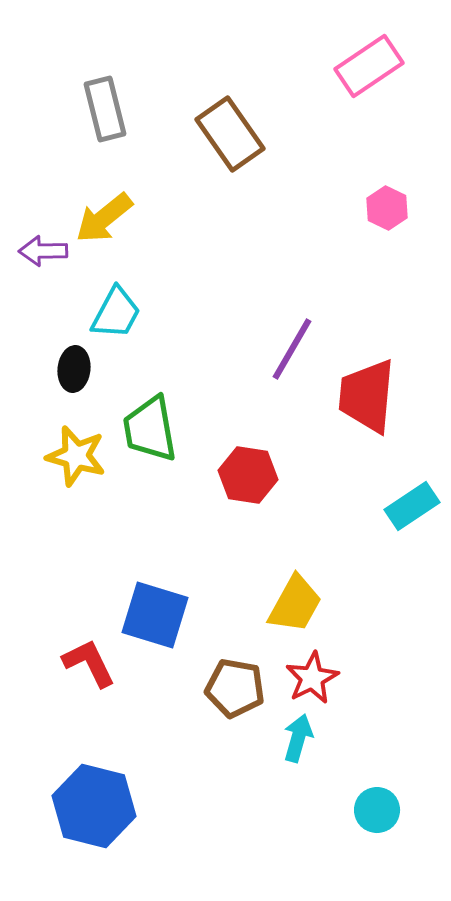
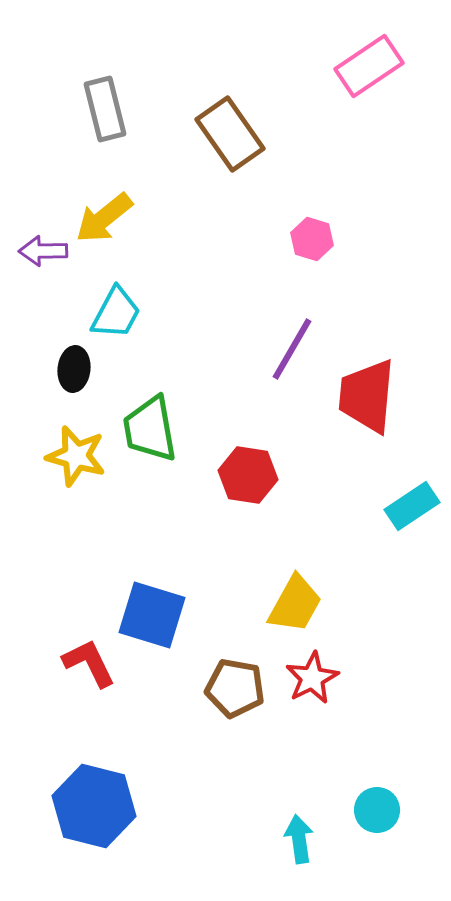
pink hexagon: moved 75 px left, 31 px down; rotated 9 degrees counterclockwise
blue square: moved 3 px left
cyan arrow: moved 1 px right, 101 px down; rotated 24 degrees counterclockwise
